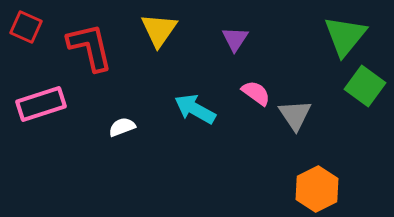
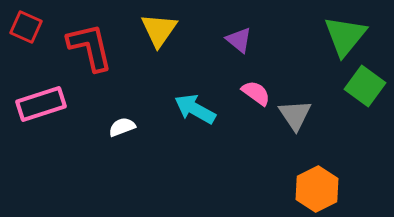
purple triangle: moved 4 px right, 1 px down; rotated 24 degrees counterclockwise
